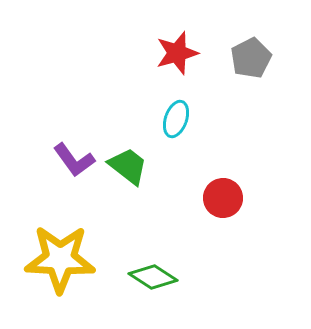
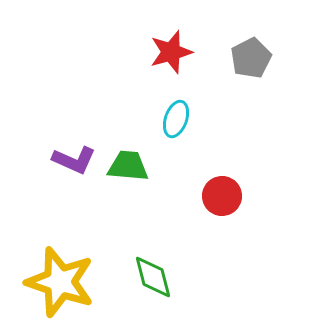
red star: moved 6 px left, 1 px up
purple L-shape: rotated 30 degrees counterclockwise
green trapezoid: rotated 33 degrees counterclockwise
red circle: moved 1 px left, 2 px up
yellow star: moved 23 px down; rotated 16 degrees clockwise
green diamond: rotated 42 degrees clockwise
